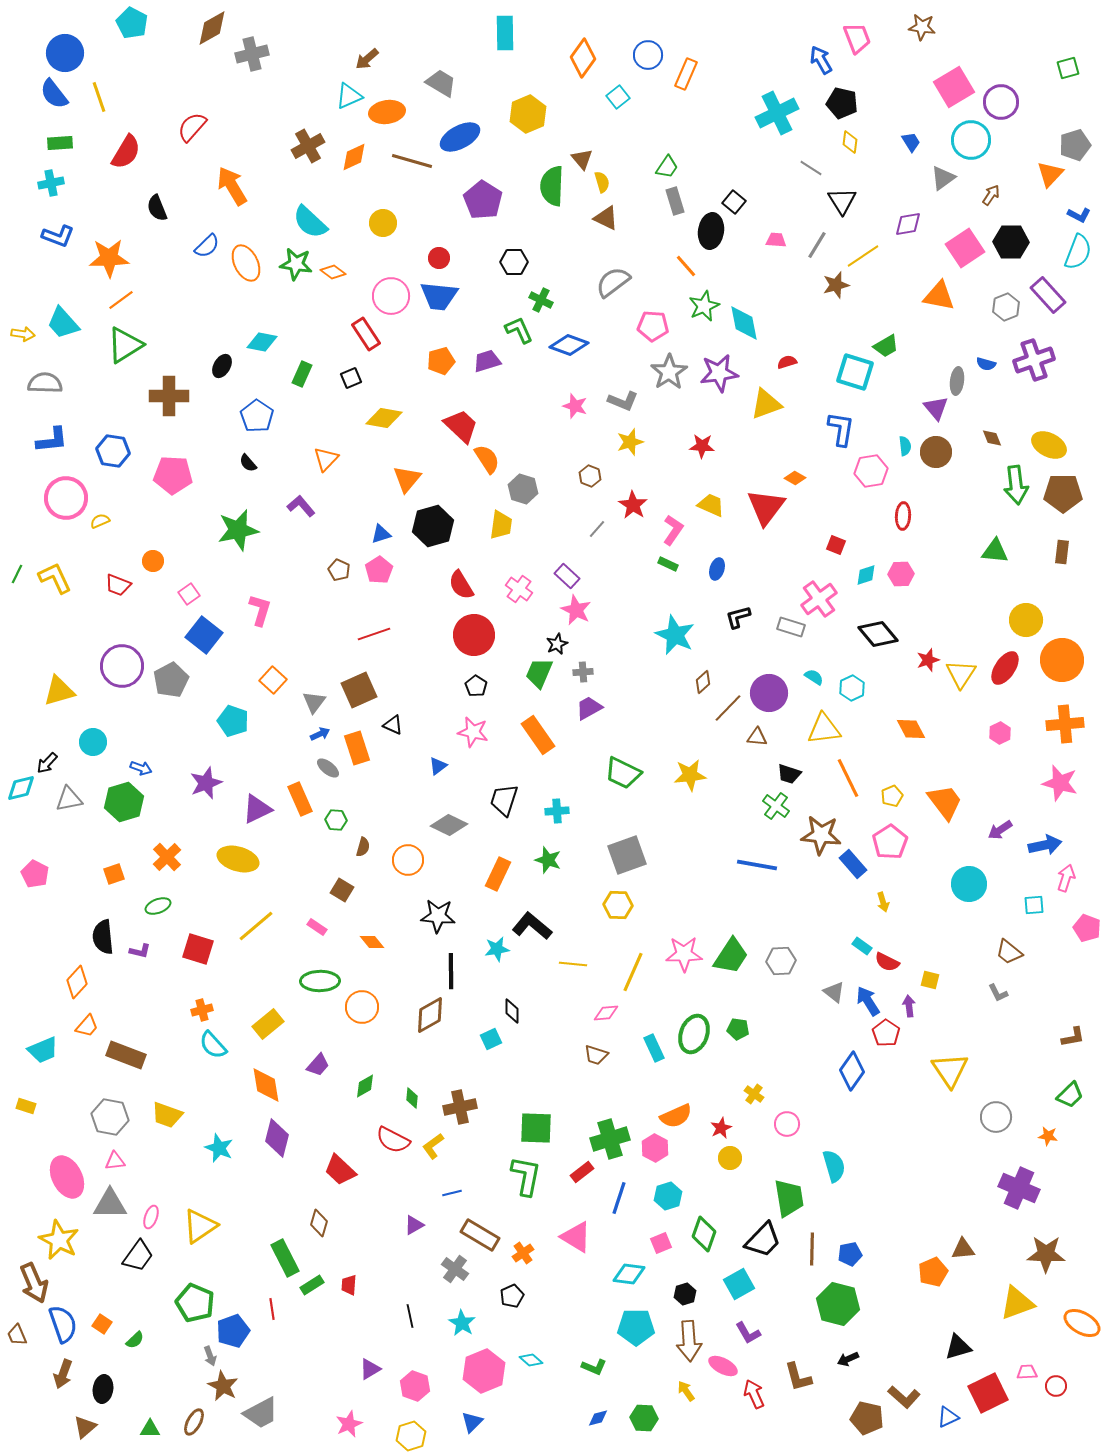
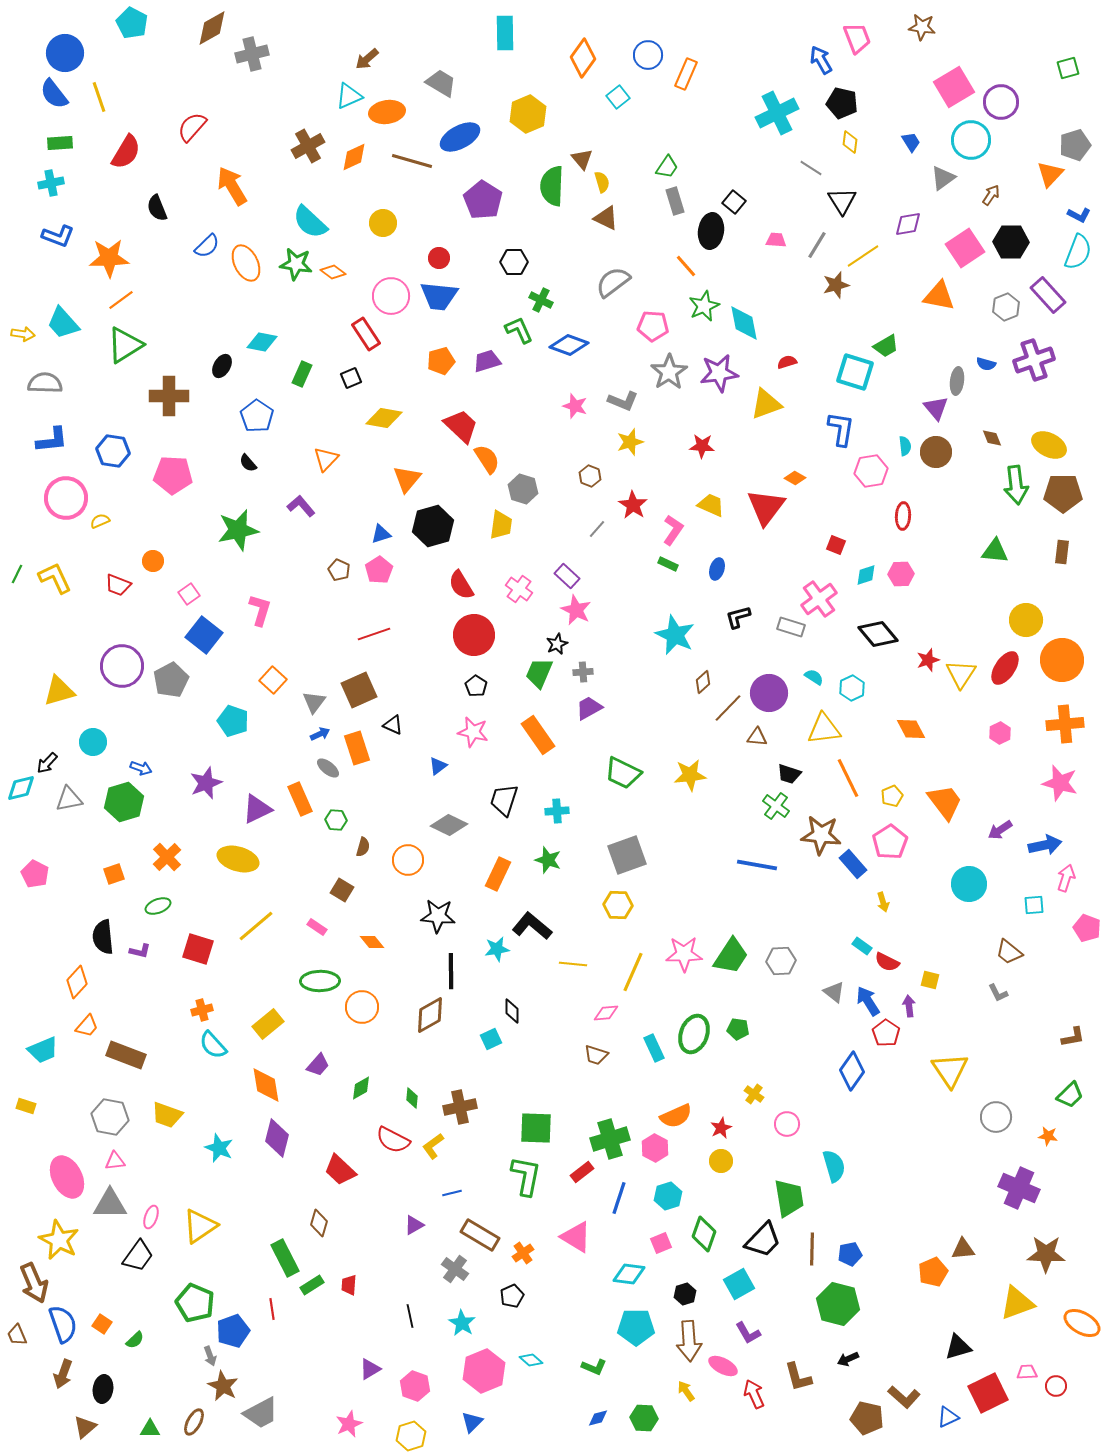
green diamond at (365, 1086): moved 4 px left, 2 px down
yellow circle at (730, 1158): moved 9 px left, 3 px down
